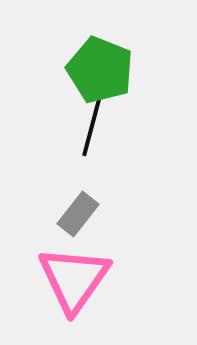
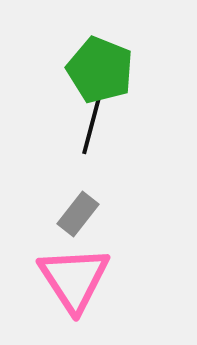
black line: moved 2 px up
pink triangle: rotated 8 degrees counterclockwise
